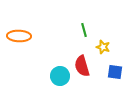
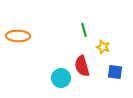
orange ellipse: moved 1 px left
cyan circle: moved 1 px right, 2 px down
